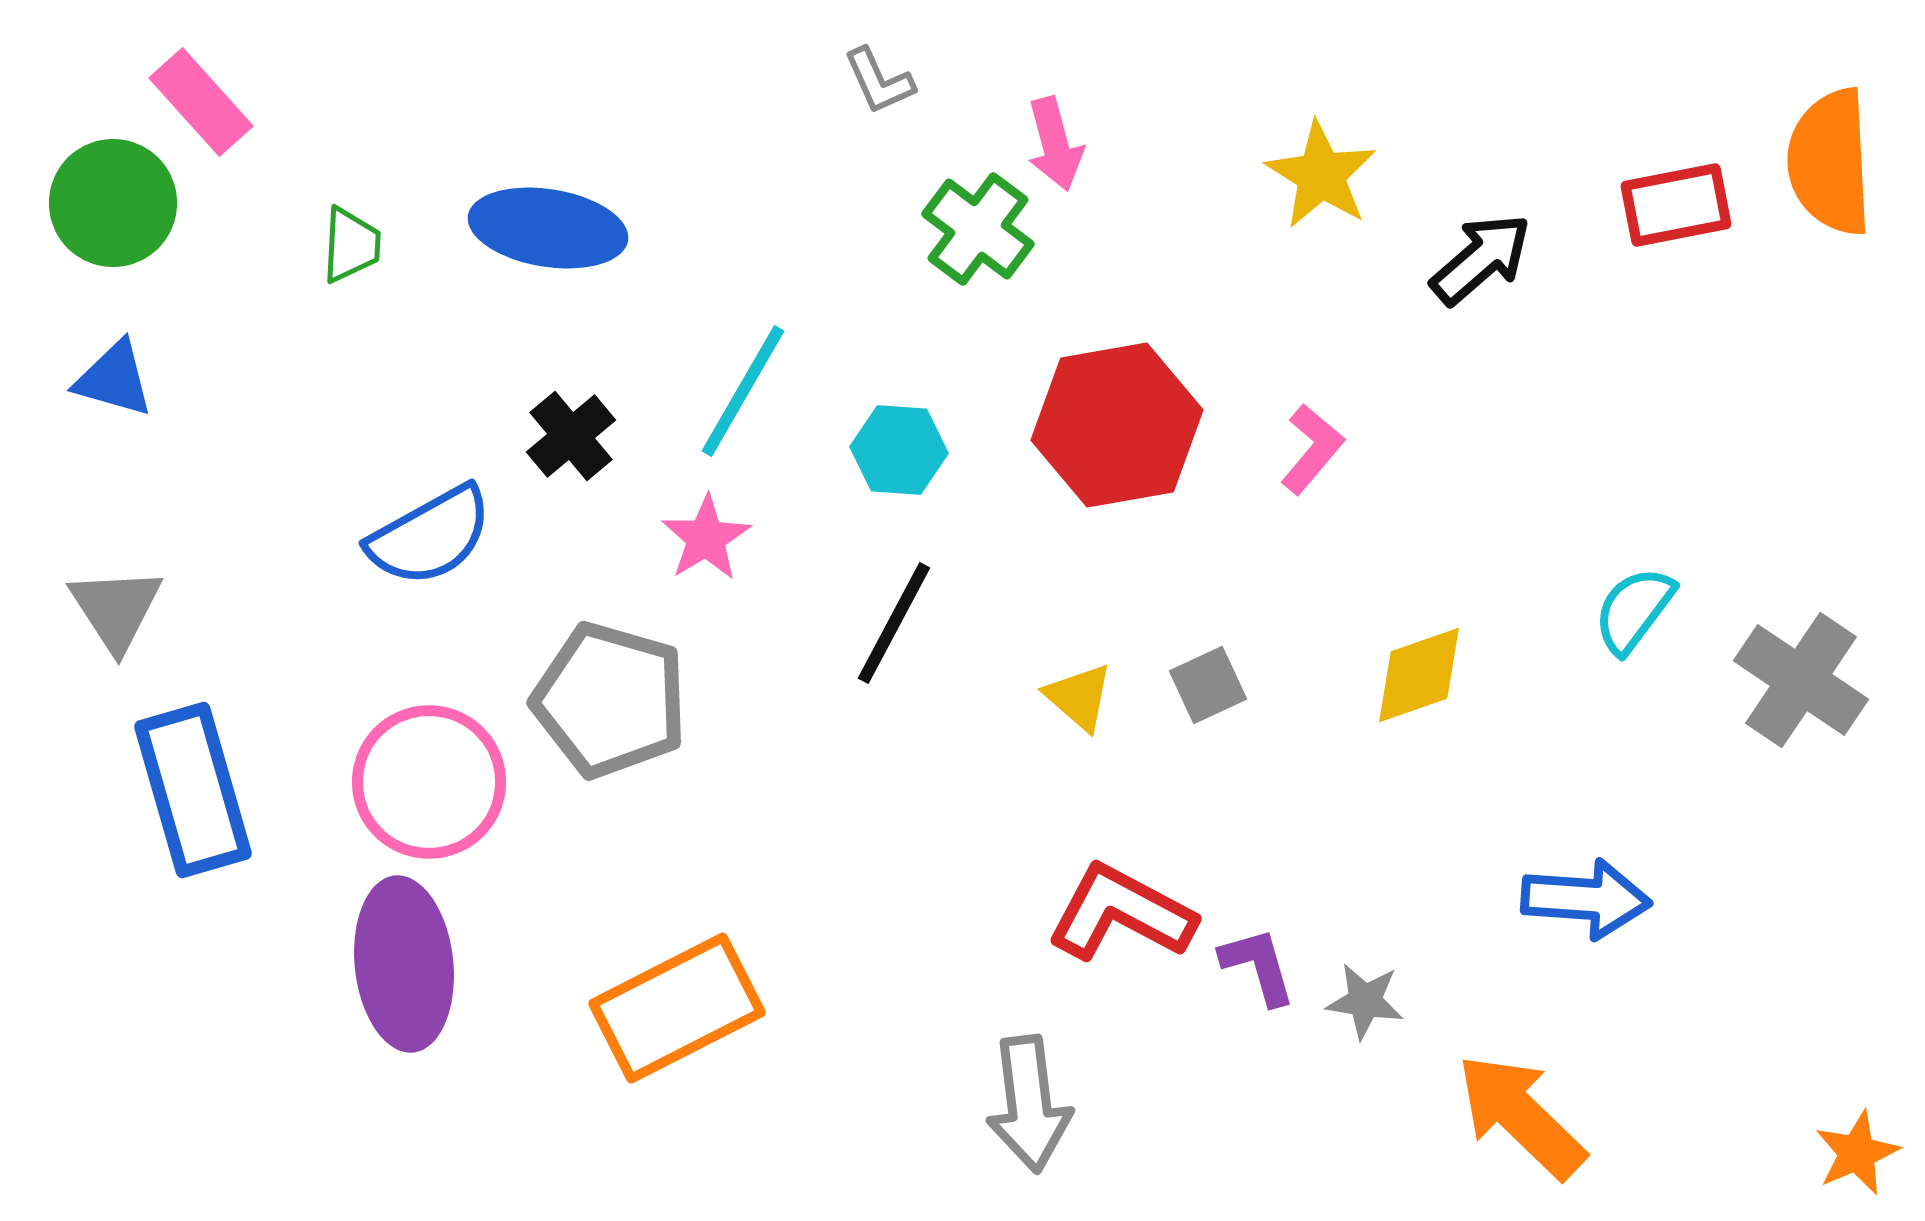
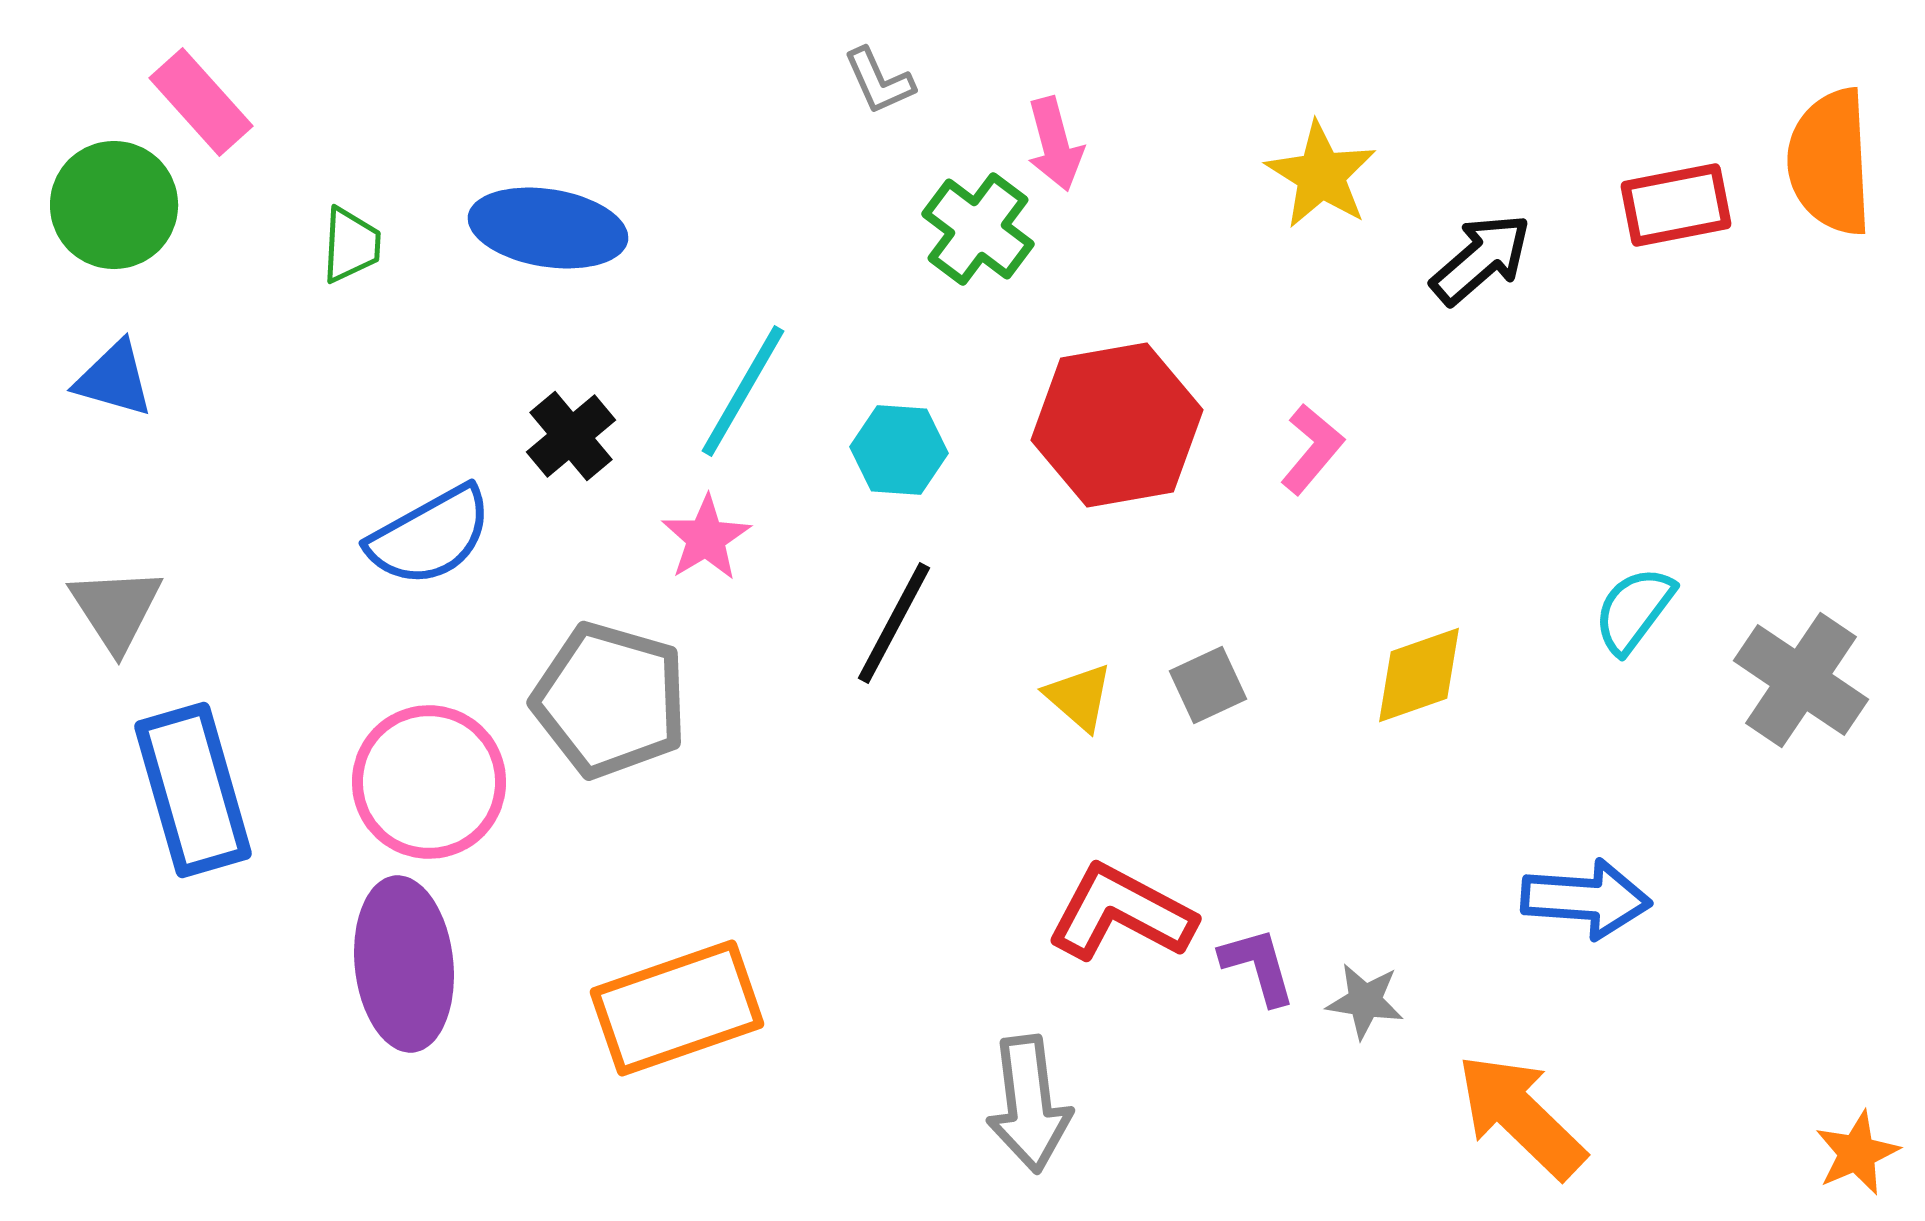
green circle: moved 1 px right, 2 px down
orange rectangle: rotated 8 degrees clockwise
